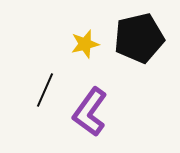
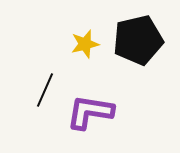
black pentagon: moved 1 px left, 2 px down
purple L-shape: rotated 63 degrees clockwise
